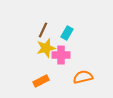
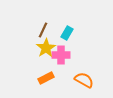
yellow star: rotated 18 degrees counterclockwise
orange semicircle: moved 1 px right, 3 px down; rotated 42 degrees clockwise
orange rectangle: moved 5 px right, 3 px up
